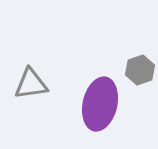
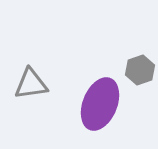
purple ellipse: rotated 9 degrees clockwise
